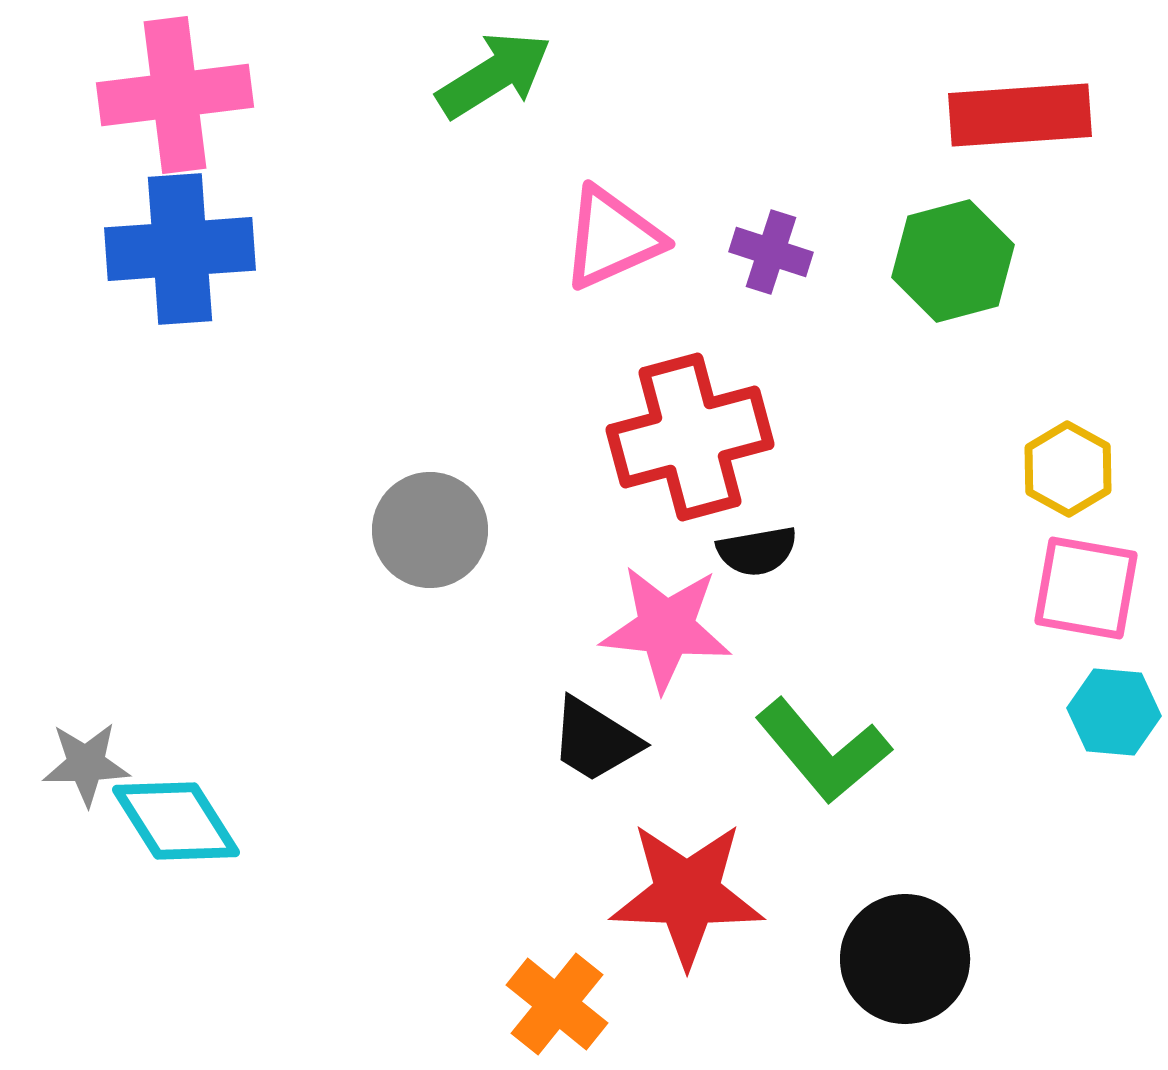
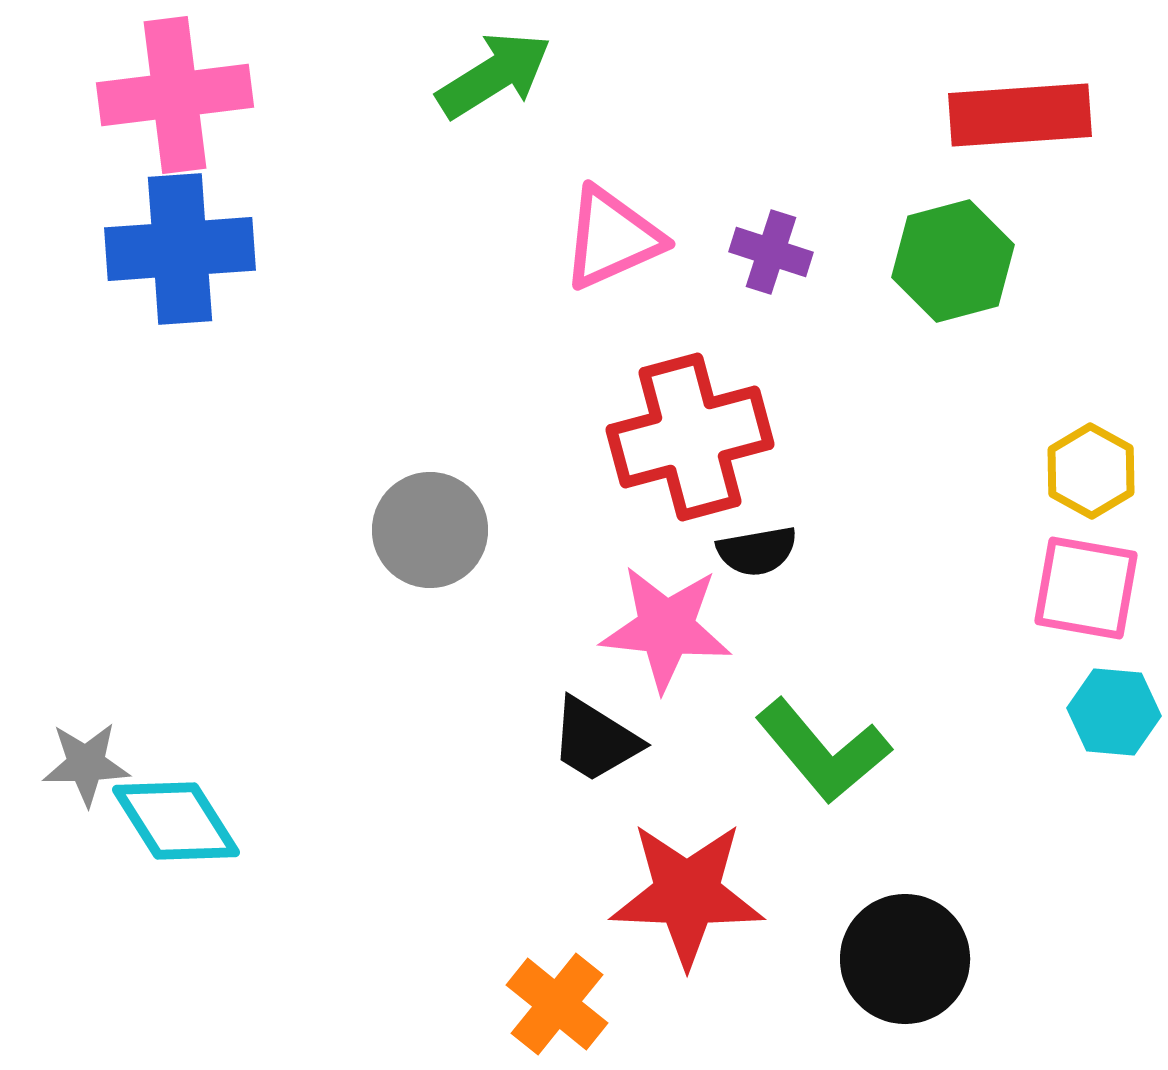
yellow hexagon: moved 23 px right, 2 px down
